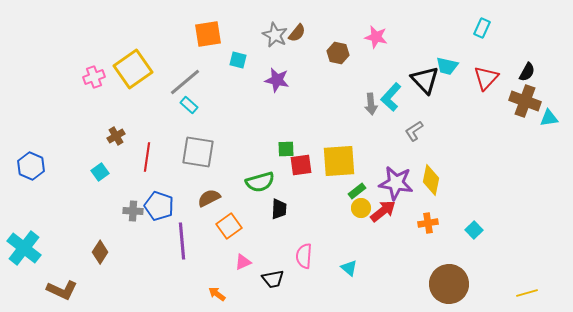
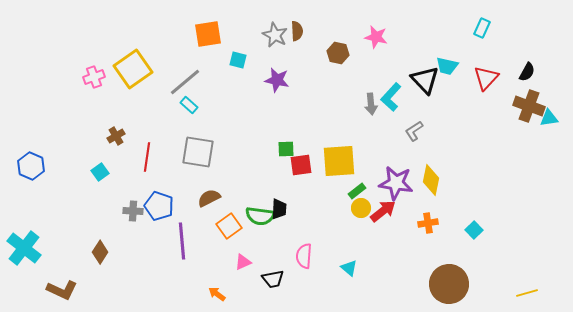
brown semicircle at (297, 33): moved 2 px up; rotated 42 degrees counterclockwise
brown cross at (525, 101): moved 4 px right, 5 px down
green semicircle at (260, 182): moved 34 px down; rotated 24 degrees clockwise
